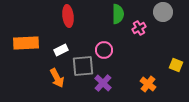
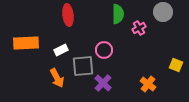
red ellipse: moved 1 px up
